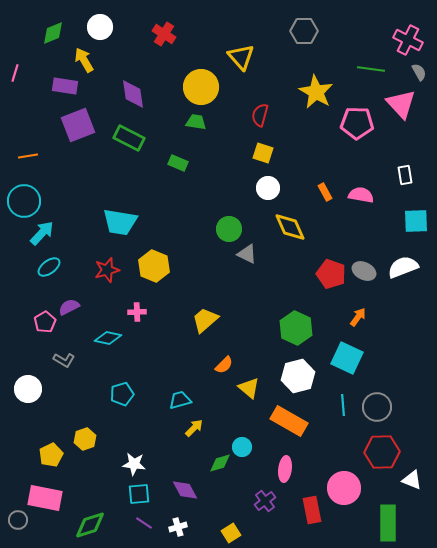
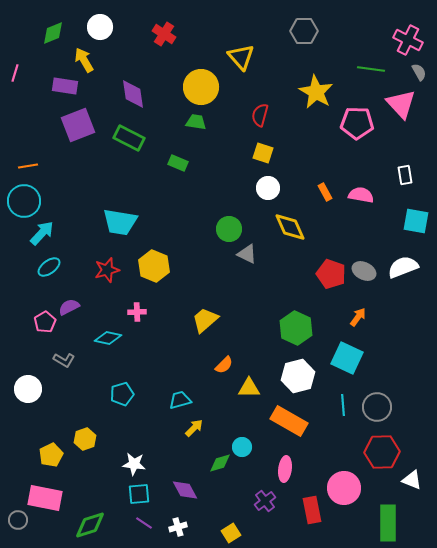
orange line at (28, 156): moved 10 px down
cyan square at (416, 221): rotated 12 degrees clockwise
yellow triangle at (249, 388): rotated 40 degrees counterclockwise
